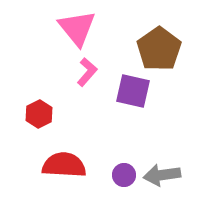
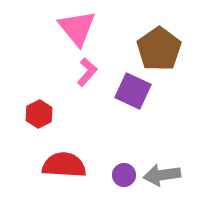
purple square: rotated 12 degrees clockwise
